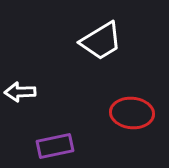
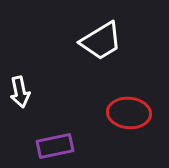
white arrow: rotated 100 degrees counterclockwise
red ellipse: moved 3 px left
